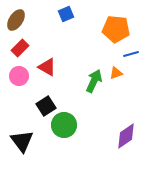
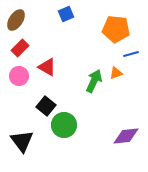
black square: rotated 18 degrees counterclockwise
purple diamond: rotated 28 degrees clockwise
